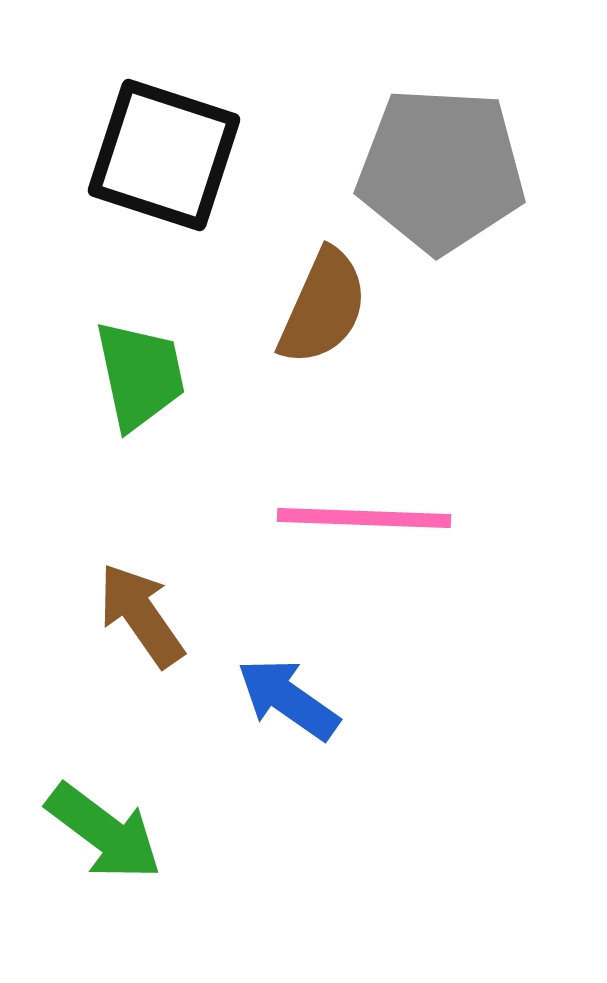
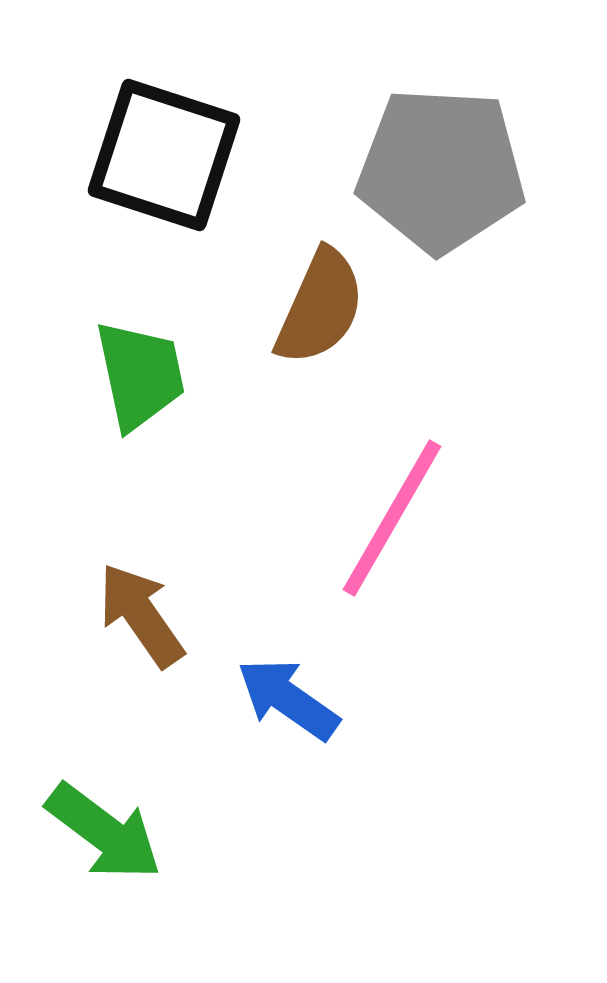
brown semicircle: moved 3 px left
pink line: moved 28 px right; rotated 62 degrees counterclockwise
